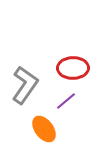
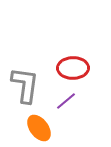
gray L-shape: rotated 27 degrees counterclockwise
orange ellipse: moved 5 px left, 1 px up
